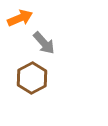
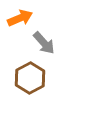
brown hexagon: moved 2 px left
